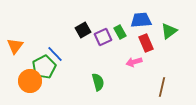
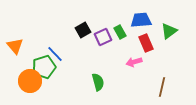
orange triangle: rotated 18 degrees counterclockwise
green pentagon: rotated 10 degrees clockwise
